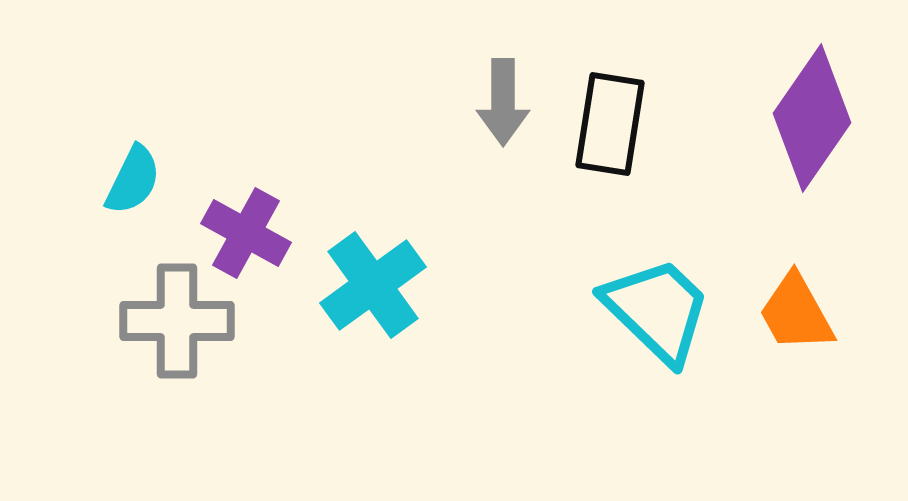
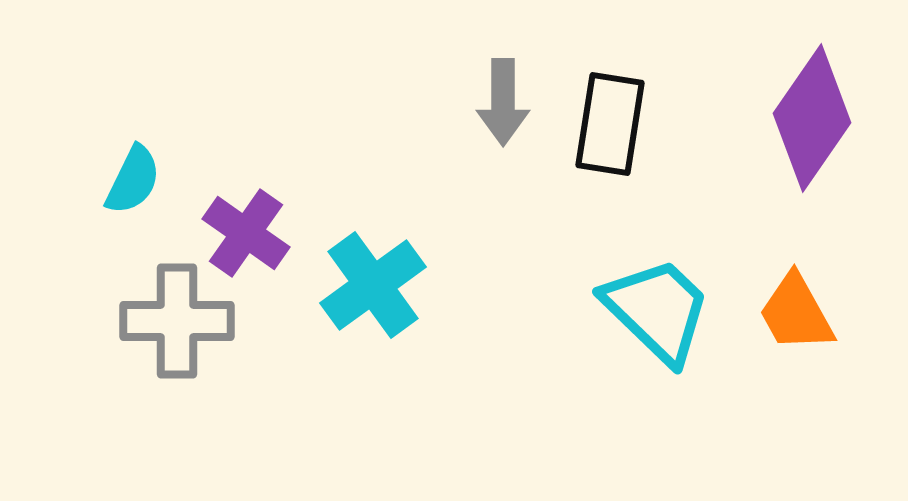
purple cross: rotated 6 degrees clockwise
